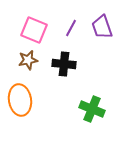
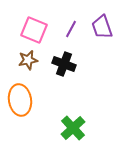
purple line: moved 1 px down
black cross: rotated 15 degrees clockwise
green cross: moved 19 px left, 19 px down; rotated 25 degrees clockwise
